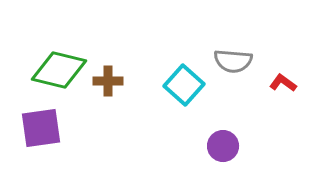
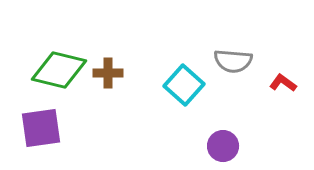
brown cross: moved 8 px up
